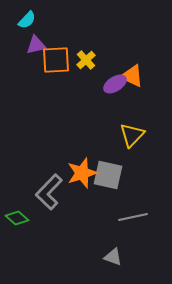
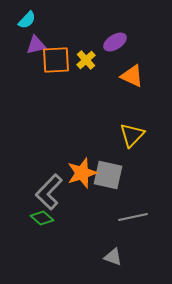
purple ellipse: moved 42 px up
green diamond: moved 25 px right
